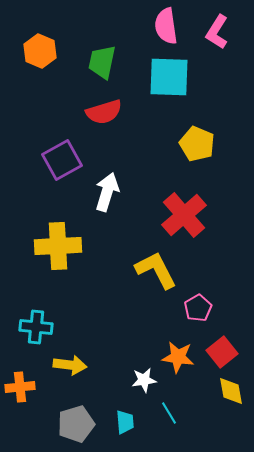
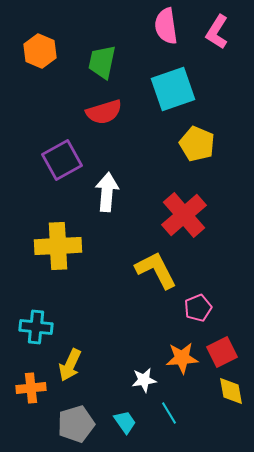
cyan square: moved 4 px right, 12 px down; rotated 21 degrees counterclockwise
white arrow: rotated 12 degrees counterclockwise
pink pentagon: rotated 8 degrees clockwise
red square: rotated 12 degrees clockwise
orange star: moved 4 px right, 1 px down; rotated 12 degrees counterclockwise
yellow arrow: rotated 108 degrees clockwise
orange cross: moved 11 px right, 1 px down
cyan trapezoid: rotated 30 degrees counterclockwise
